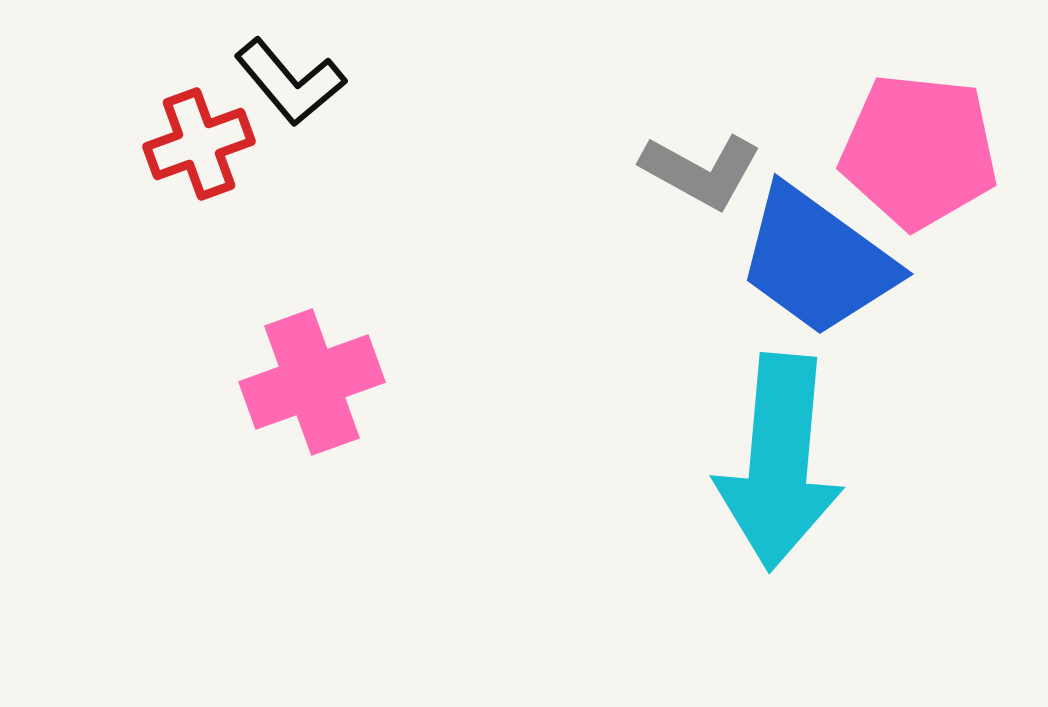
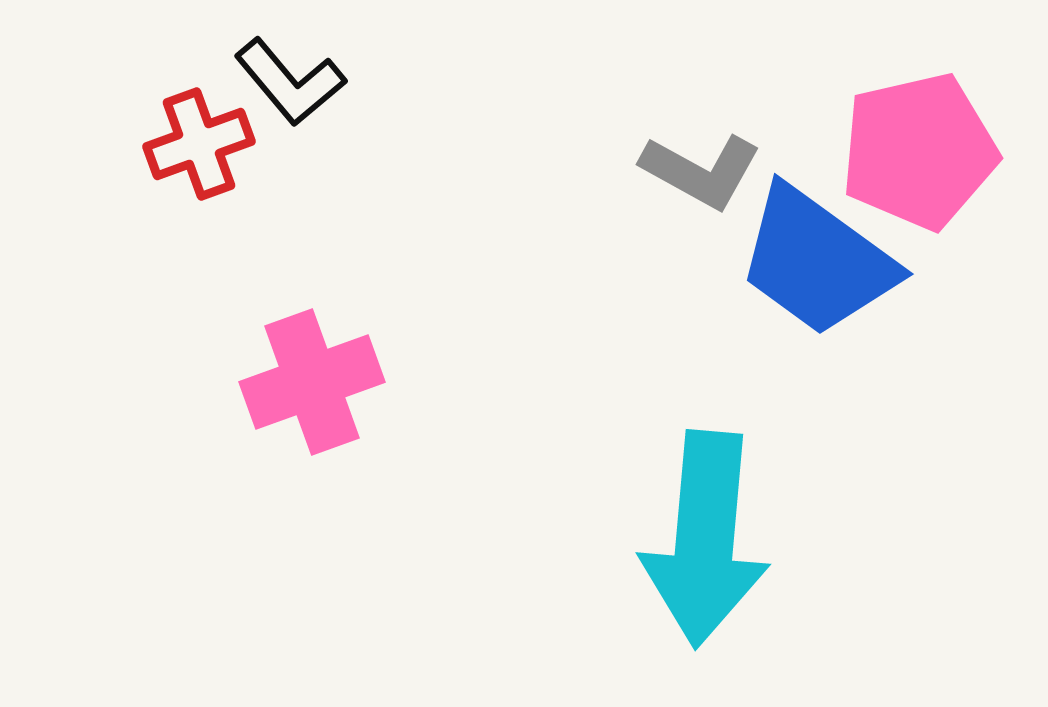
pink pentagon: rotated 19 degrees counterclockwise
cyan arrow: moved 74 px left, 77 px down
